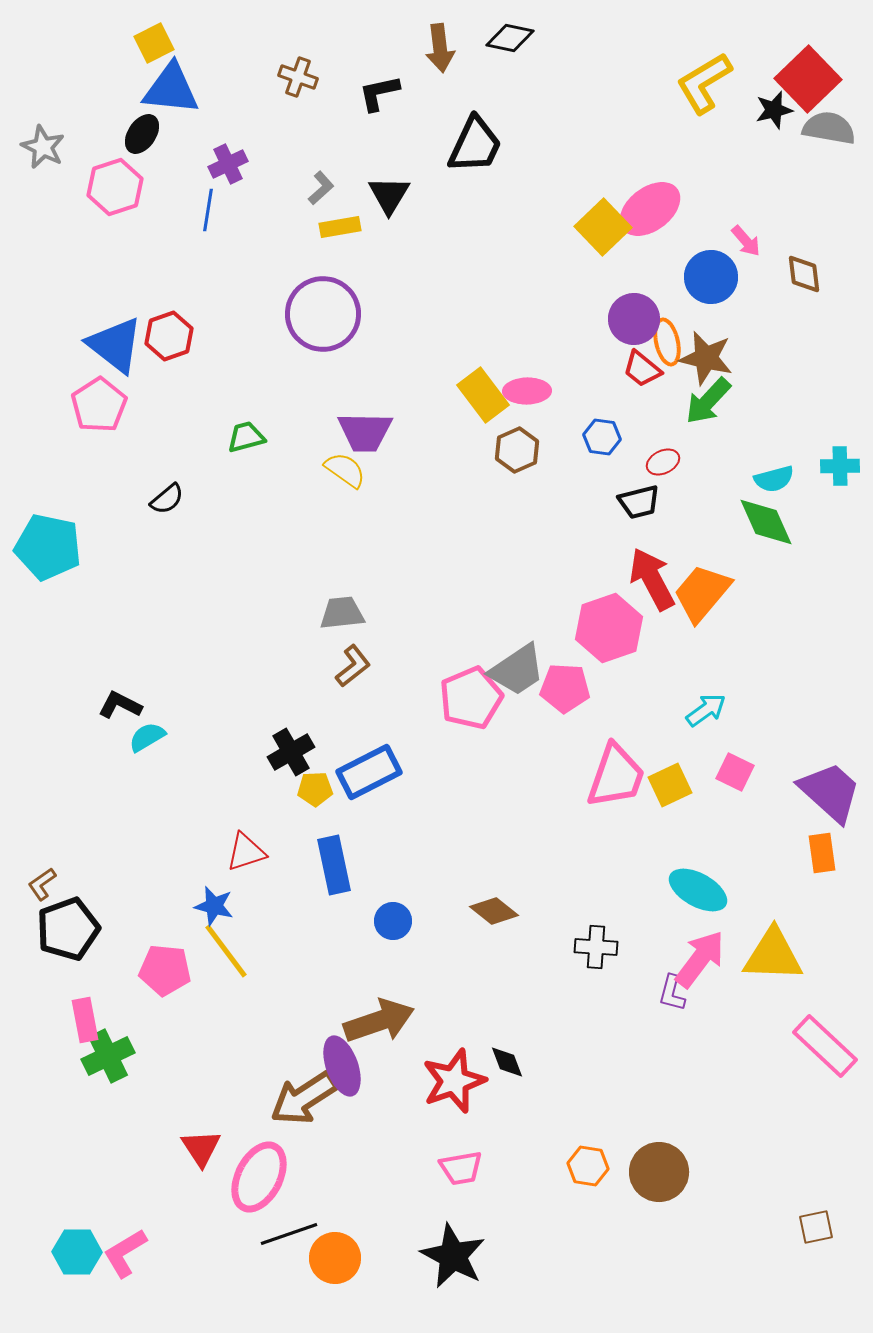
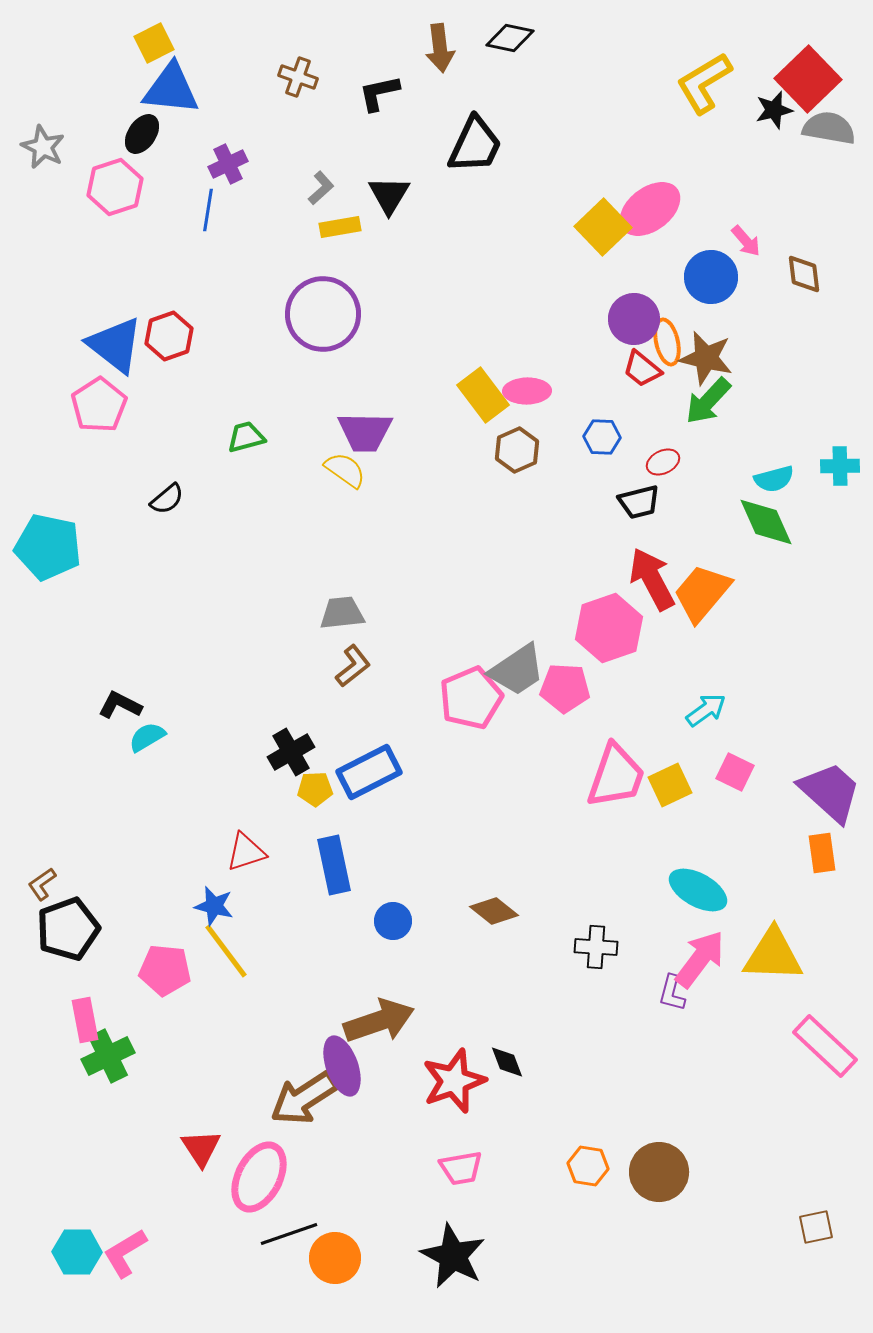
blue hexagon at (602, 437): rotated 6 degrees counterclockwise
